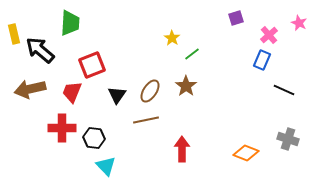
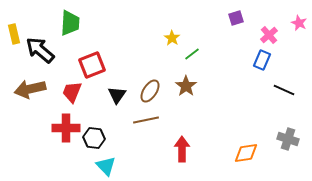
red cross: moved 4 px right
orange diamond: rotated 30 degrees counterclockwise
